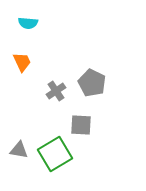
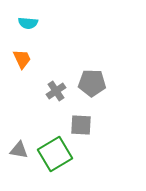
orange trapezoid: moved 3 px up
gray pentagon: rotated 24 degrees counterclockwise
